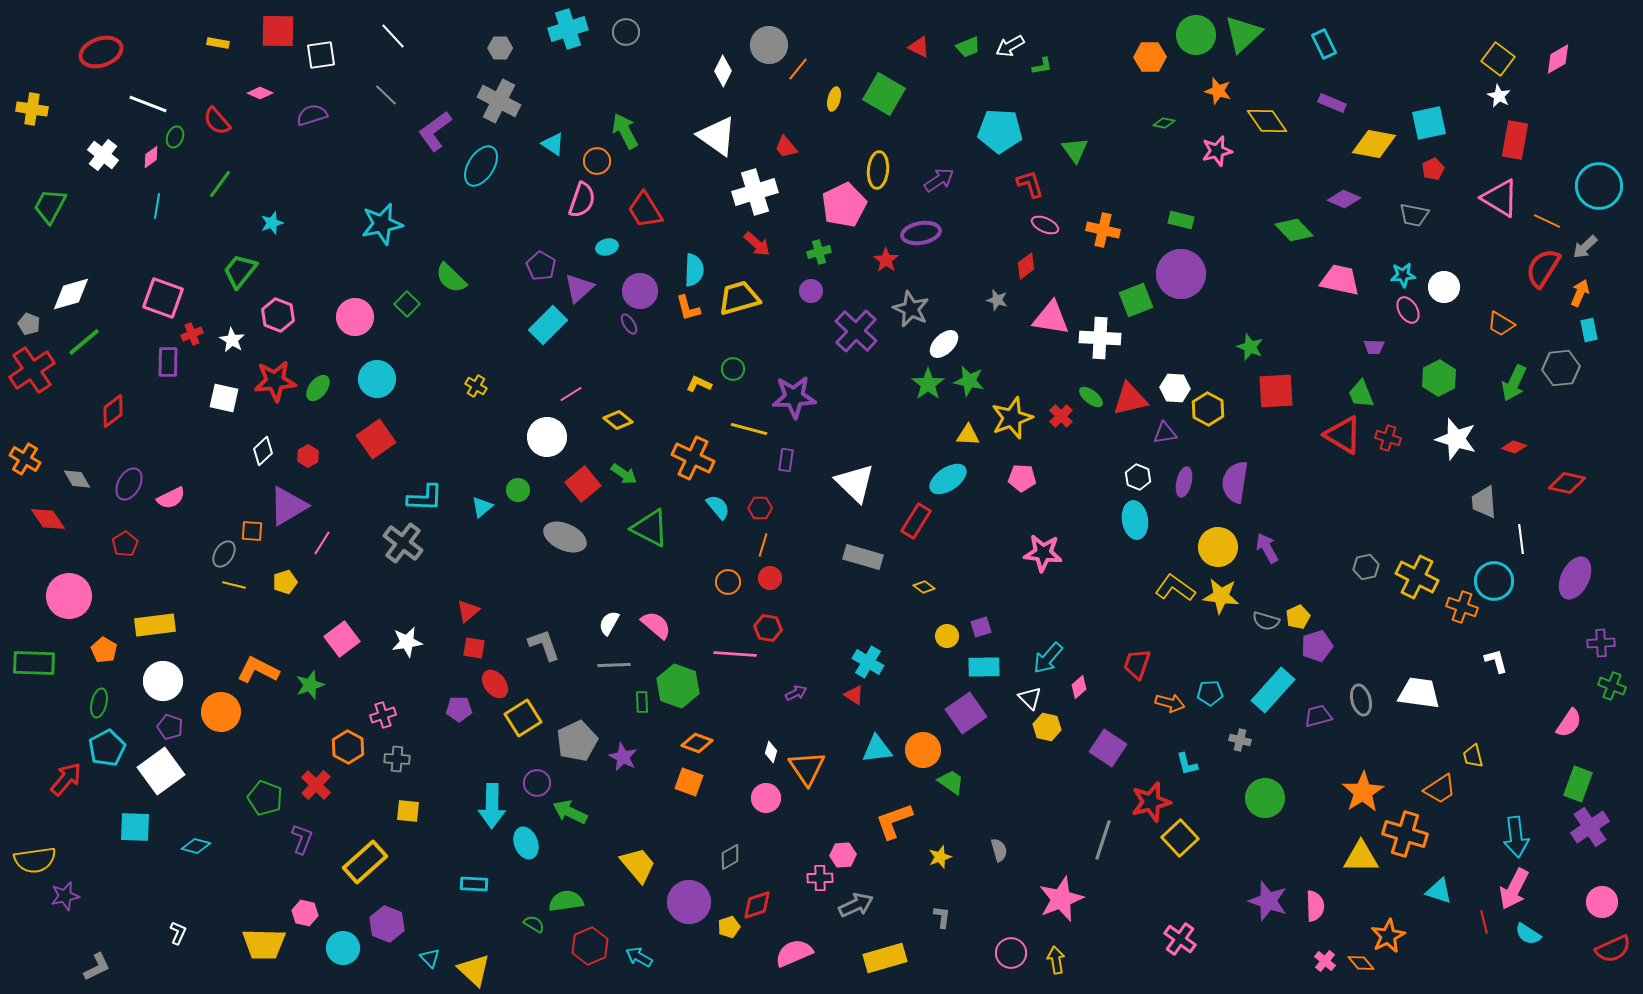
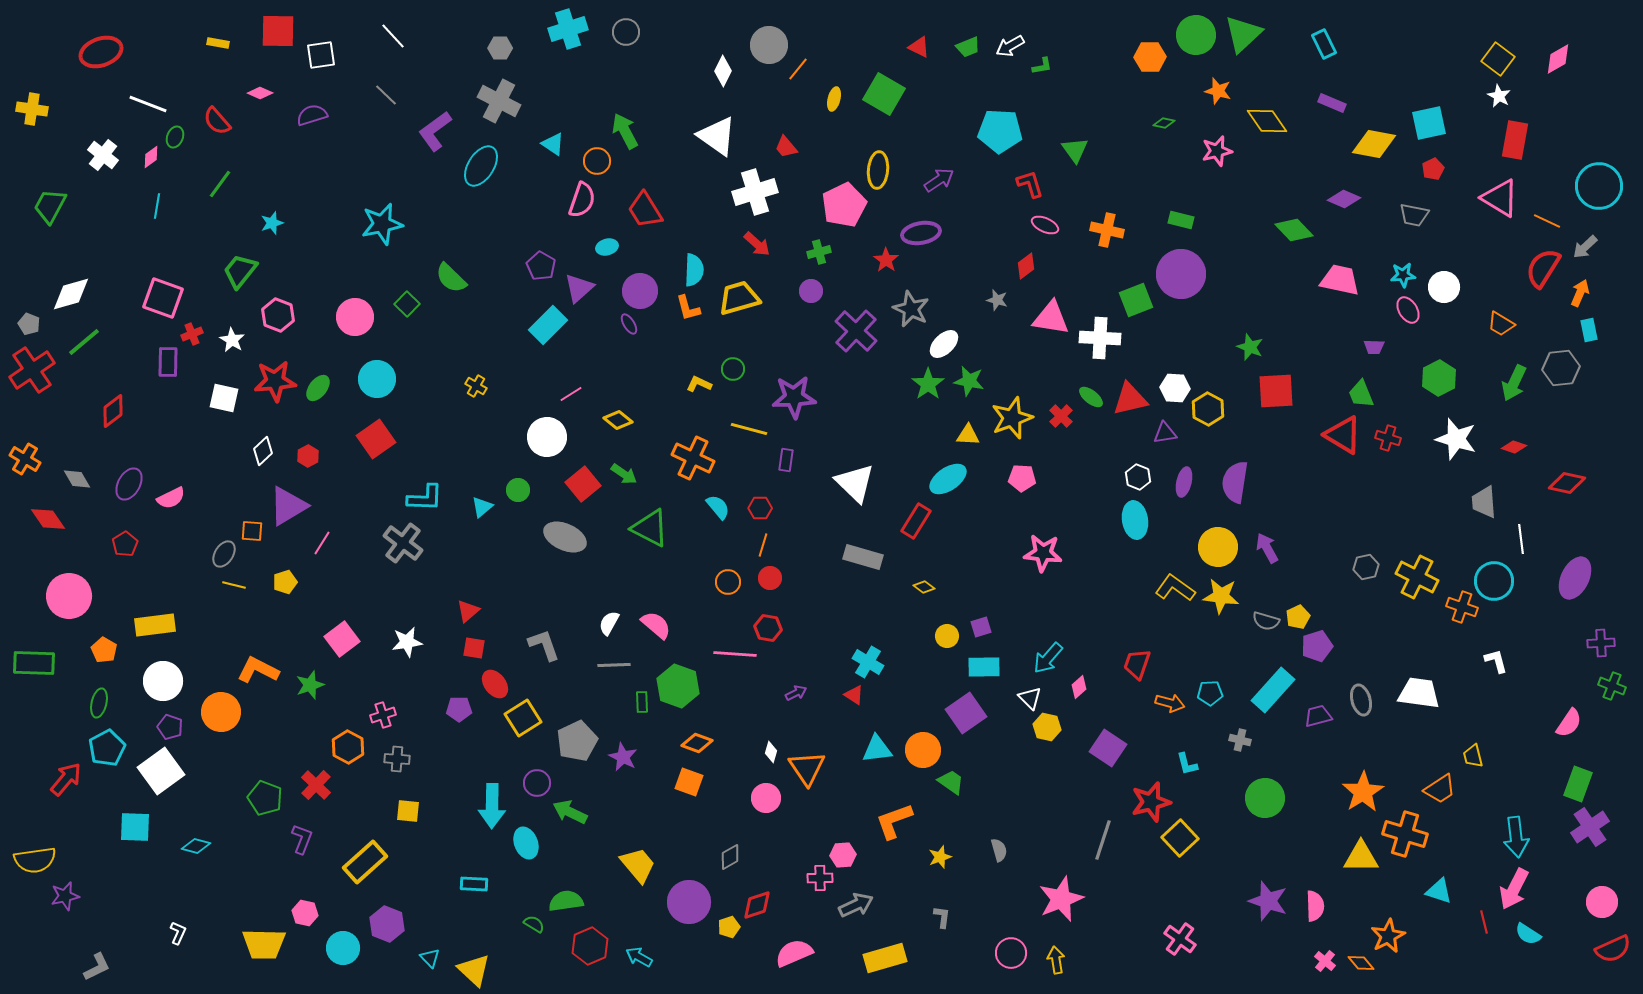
orange cross at (1103, 230): moved 4 px right
